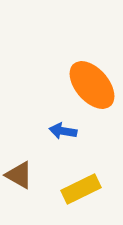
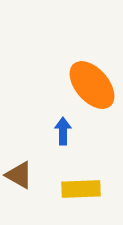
blue arrow: rotated 80 degrees clockwise
yellow rectangle: rotated 24 degrees clockwise
